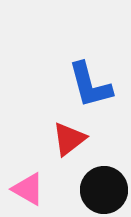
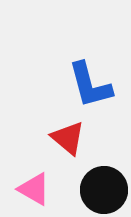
red triangle: moved 1 px left, 1 px up; rotated 42 degrees counterclockwise
pink triangle: moved 6 px right
